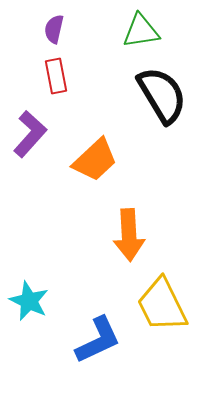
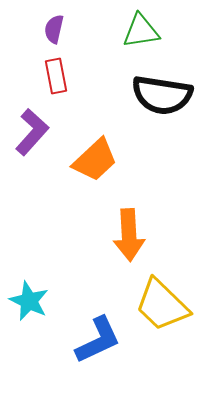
black semicircle: rotated 130 degrees clockwise
purple L-shape: moved 2 px right, 2 px up
yellow trapezoid: rotated 20 degrees counterclockwise
